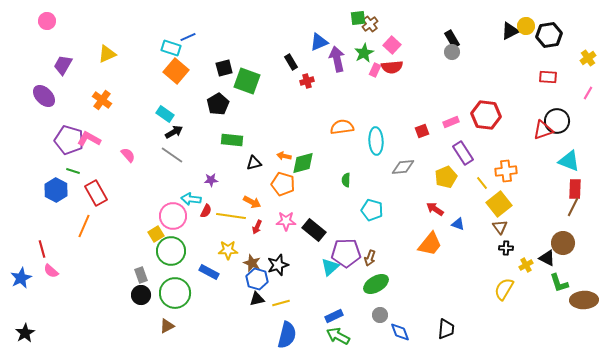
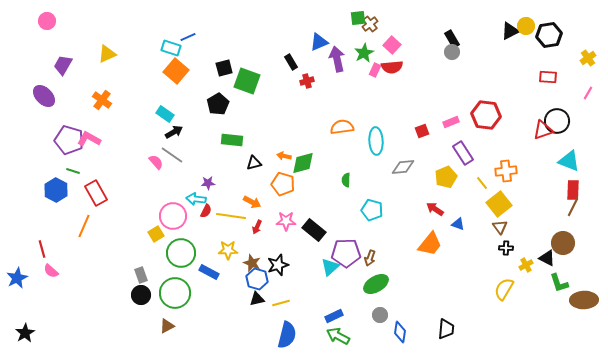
pink semicircle at (128, 155): moved 28 px right, 7 px down
purple star at (211, 180): moved 3 px left, 3 px down
red rectangle at (575, 189): moved 2 px left, 1 px down
cyan arrow at (191, 199): moved 5 px right
green circle at (171, 251): moved 10 px right, 2 px down
blue star at (21, 278): moved 4 px left
blue diamond at (400, 332): rotated 30 degrees clockwise
